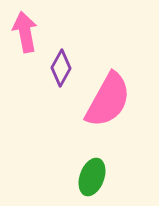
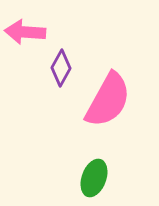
pink arrow: rotated 75 degrees counterclockwise
green ellipse: moved 2 px right, 1 px down
